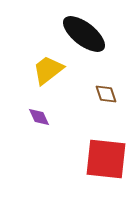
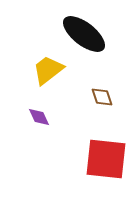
brown diamond: moved 4 px left, 3 px down
